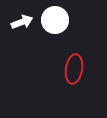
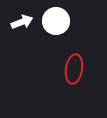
white circle: moved 1 px right, 1 px down
